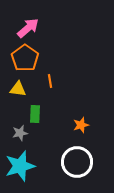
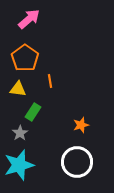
pink arrow: moved 1 px right, 9 px up
green rectangle: moved 2 px left, 2 px up; rotated 30 degrees clockwise
gray star: rotated 21 degrees counterclockwise
cyan star: moved 1 px left, 1 px up
